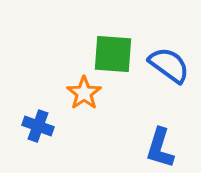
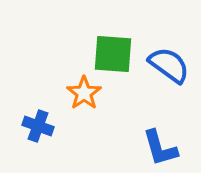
blue L-shape: rotated 33 degrees counterclockwise
